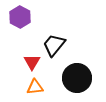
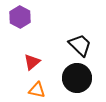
black trapezoid: moved 26 px right; rotated 95 degrees clockwise
red triangle: rotated 18 degrees clockwise
orange triangle: moved 2 px right, 3 px down; rotated 18 degrees clockwise
